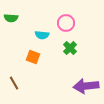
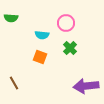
orange square: moved 7 px right
